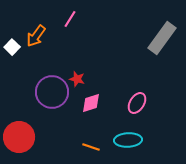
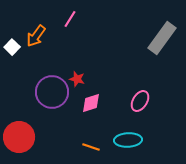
pink ellipse: moved 3 px right, 2 px up
